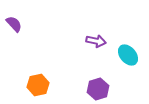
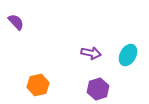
purple semicircle: moved 2 px right, 2 px up
purple arrow: moved 5 px left, 12 px down
cyan ellipse: rotated 70 degrees clockwise
